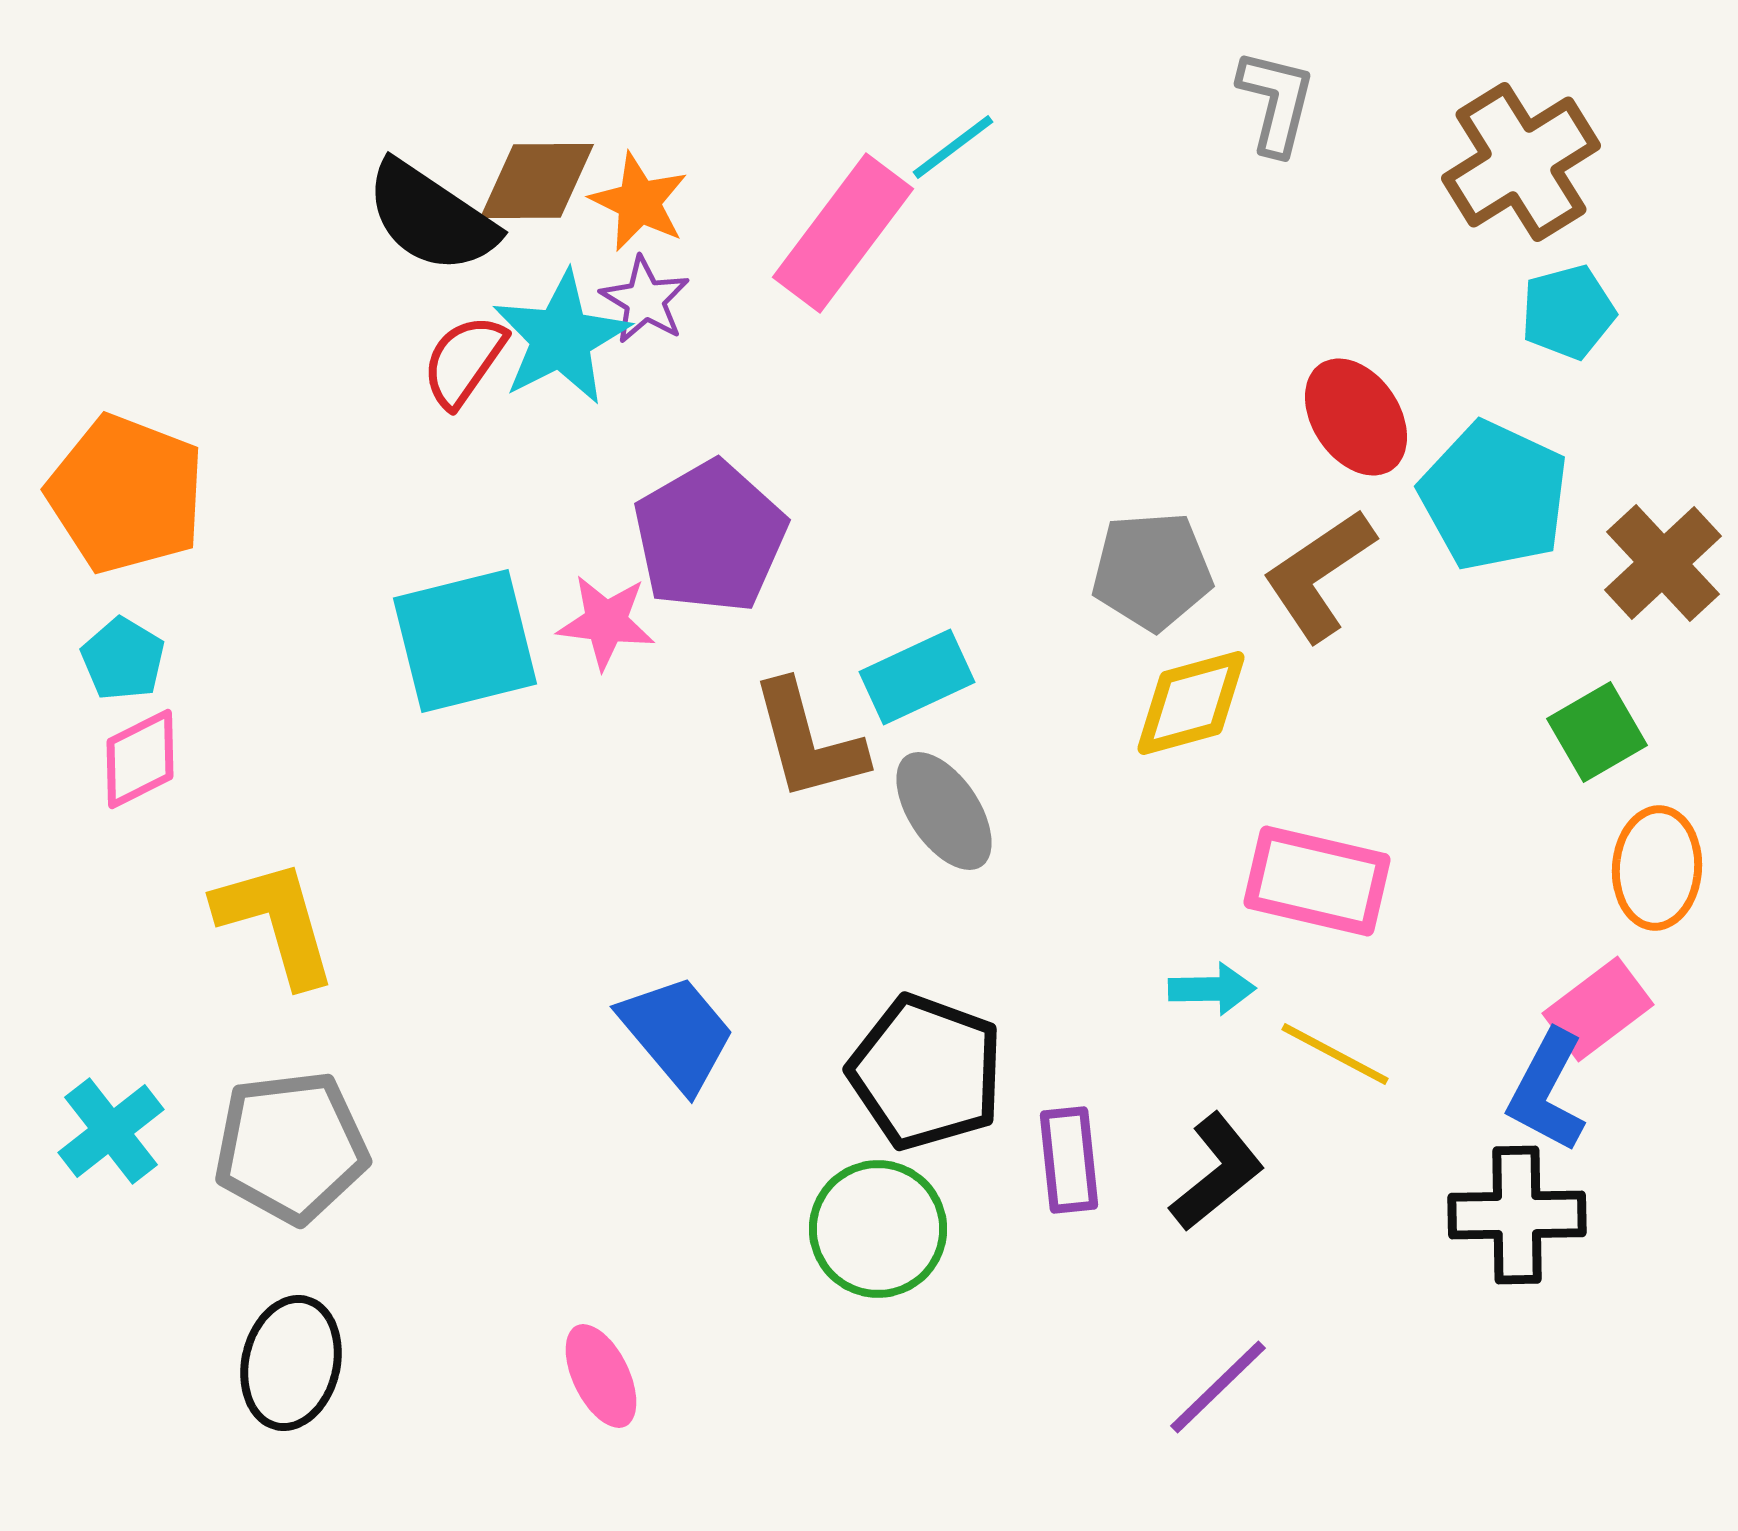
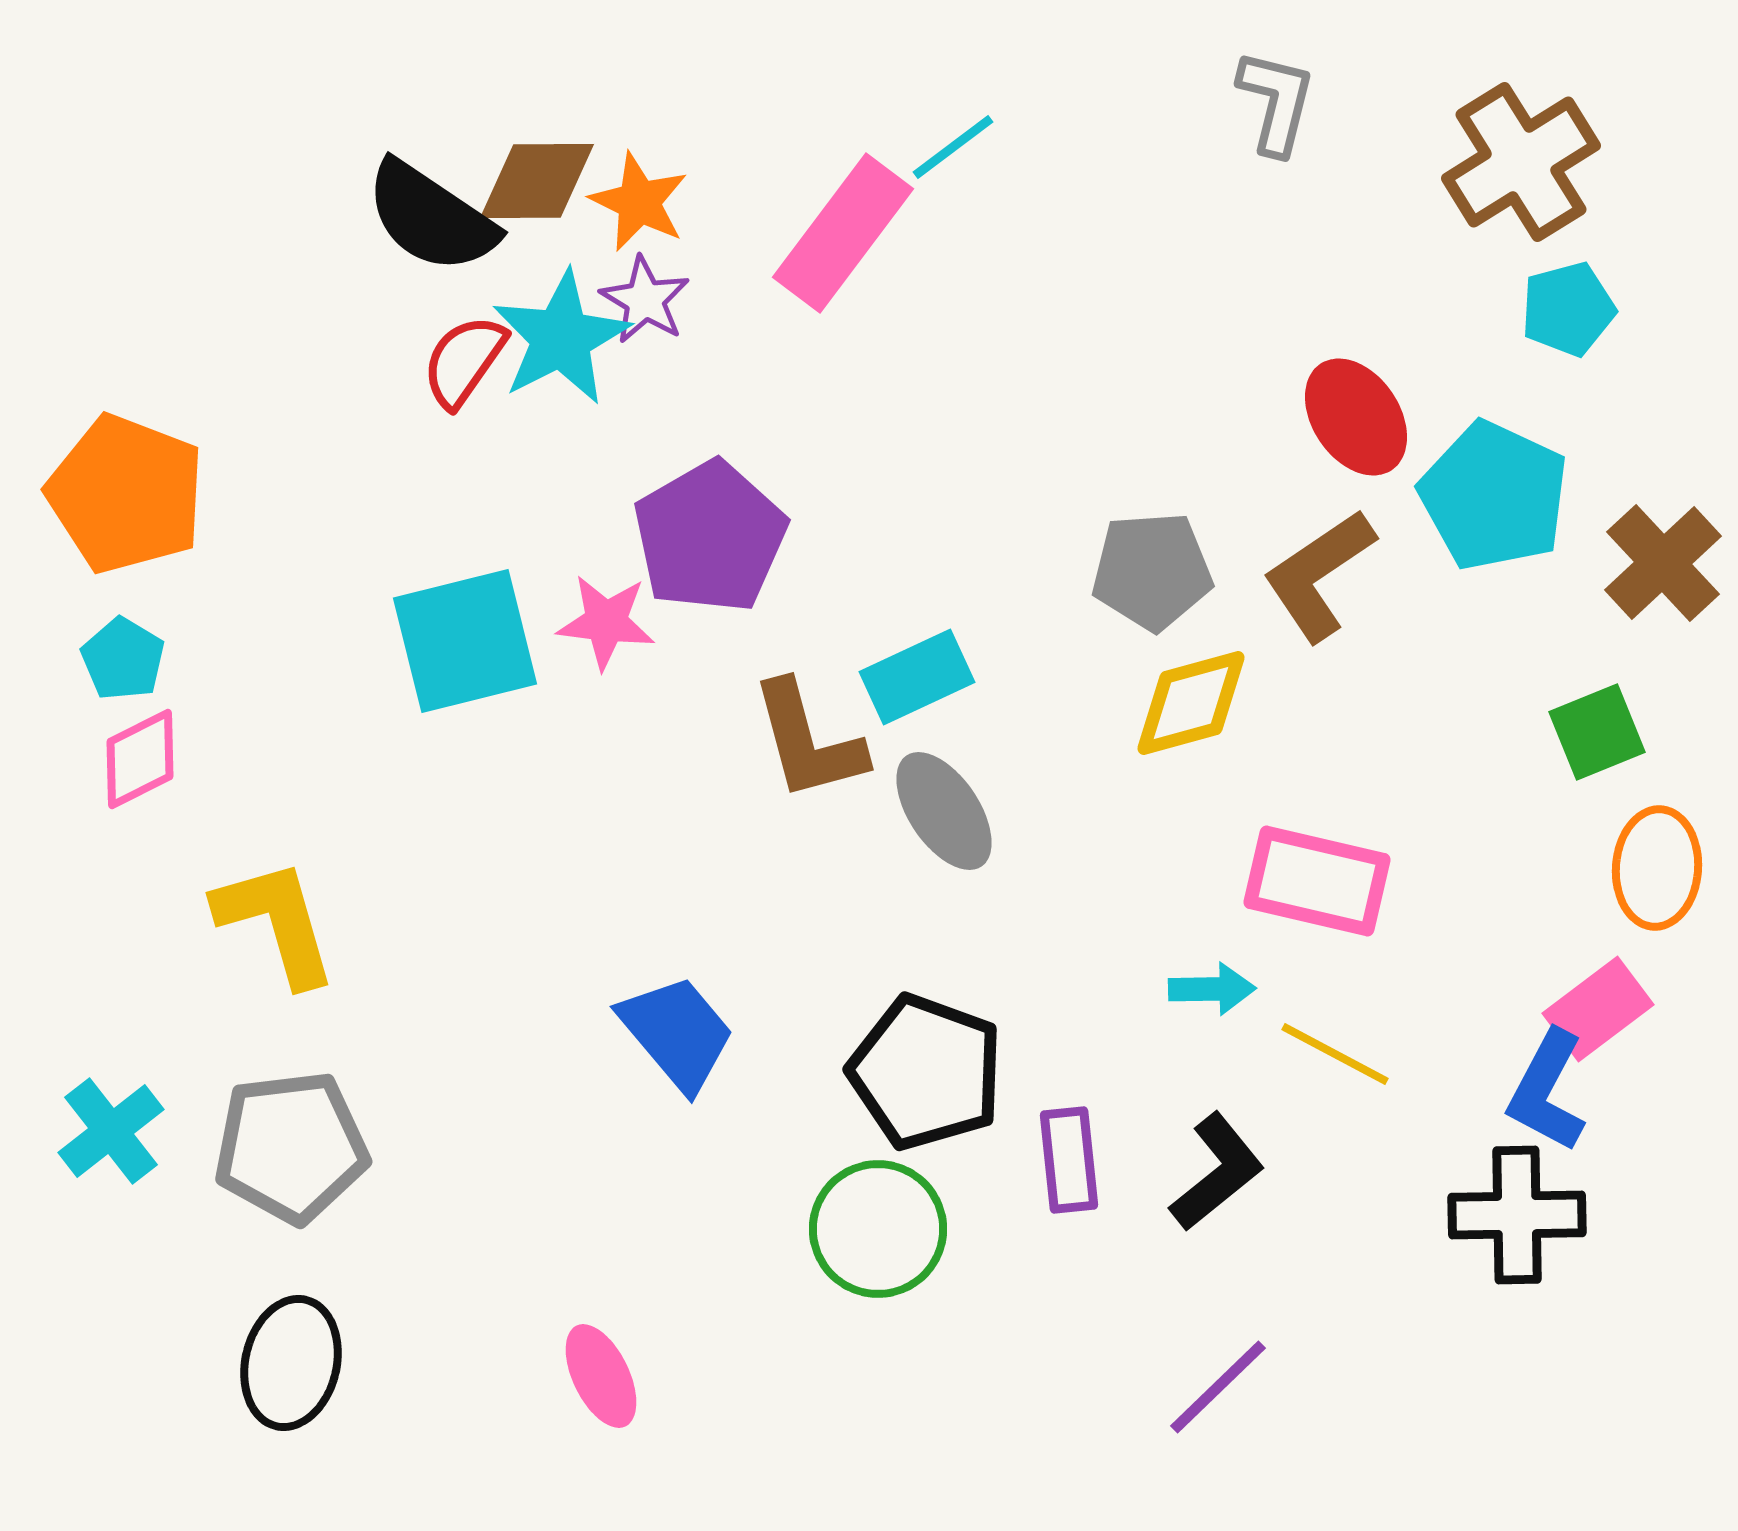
cyan pentagon at (1568, 312): moved 3 px up
green square at (1597, 732): rotated 8 degrees clockwise
